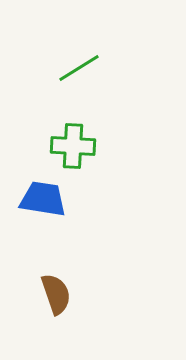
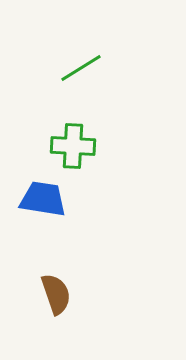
green line: moved 2 px right
